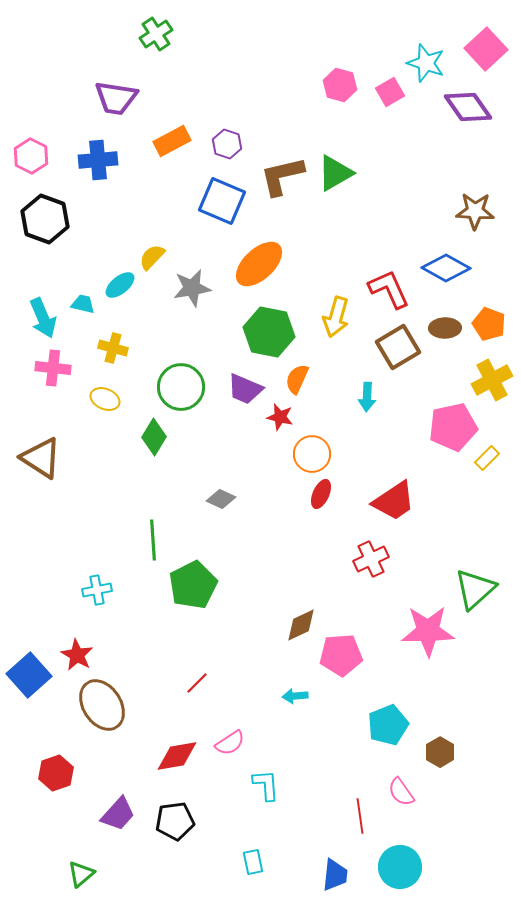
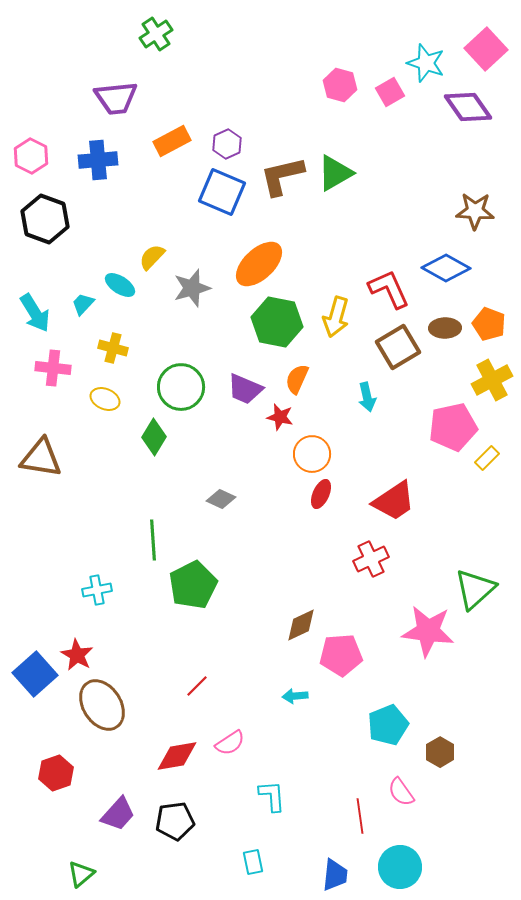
purple trapezoid at (116, 98): rotated 15 degrees counterclockwise
purple hexagon at (227, 144): rotated 16 degrees clockwise
blue square at (222, 201): moved 9 px up
cyan ellipse at (120, 285): rotated 72 degrees clockwise
gray star at (192, 288): rotated 6 degrees counterclockwise
cyan trapezoid at (83, 304): rotated 60 degrees counterclockwise
cyan arrow at (43, 318): moved 8 px left, 5 px up; rotated 9 degrees counterclockwise
green hexagon at (269, 332): moved 8 px right, 10 px up
cyan arrow at (367, 397): rotated 16 degrees counterclockwise
brown triangle at (41, 458): rotated 24 degrees counterclockwise
pink star at (428, 631): rotated 8 degrees clockwise
blue square at (29, 675): moved 6 px right, 1 px up
red line at (197, 683): moved 3 px down
cyan L-shape at (266, 785): moved 6 px right, 11 px down
